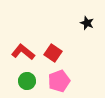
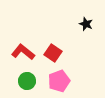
black star: moved 1 px left, 1 px down
